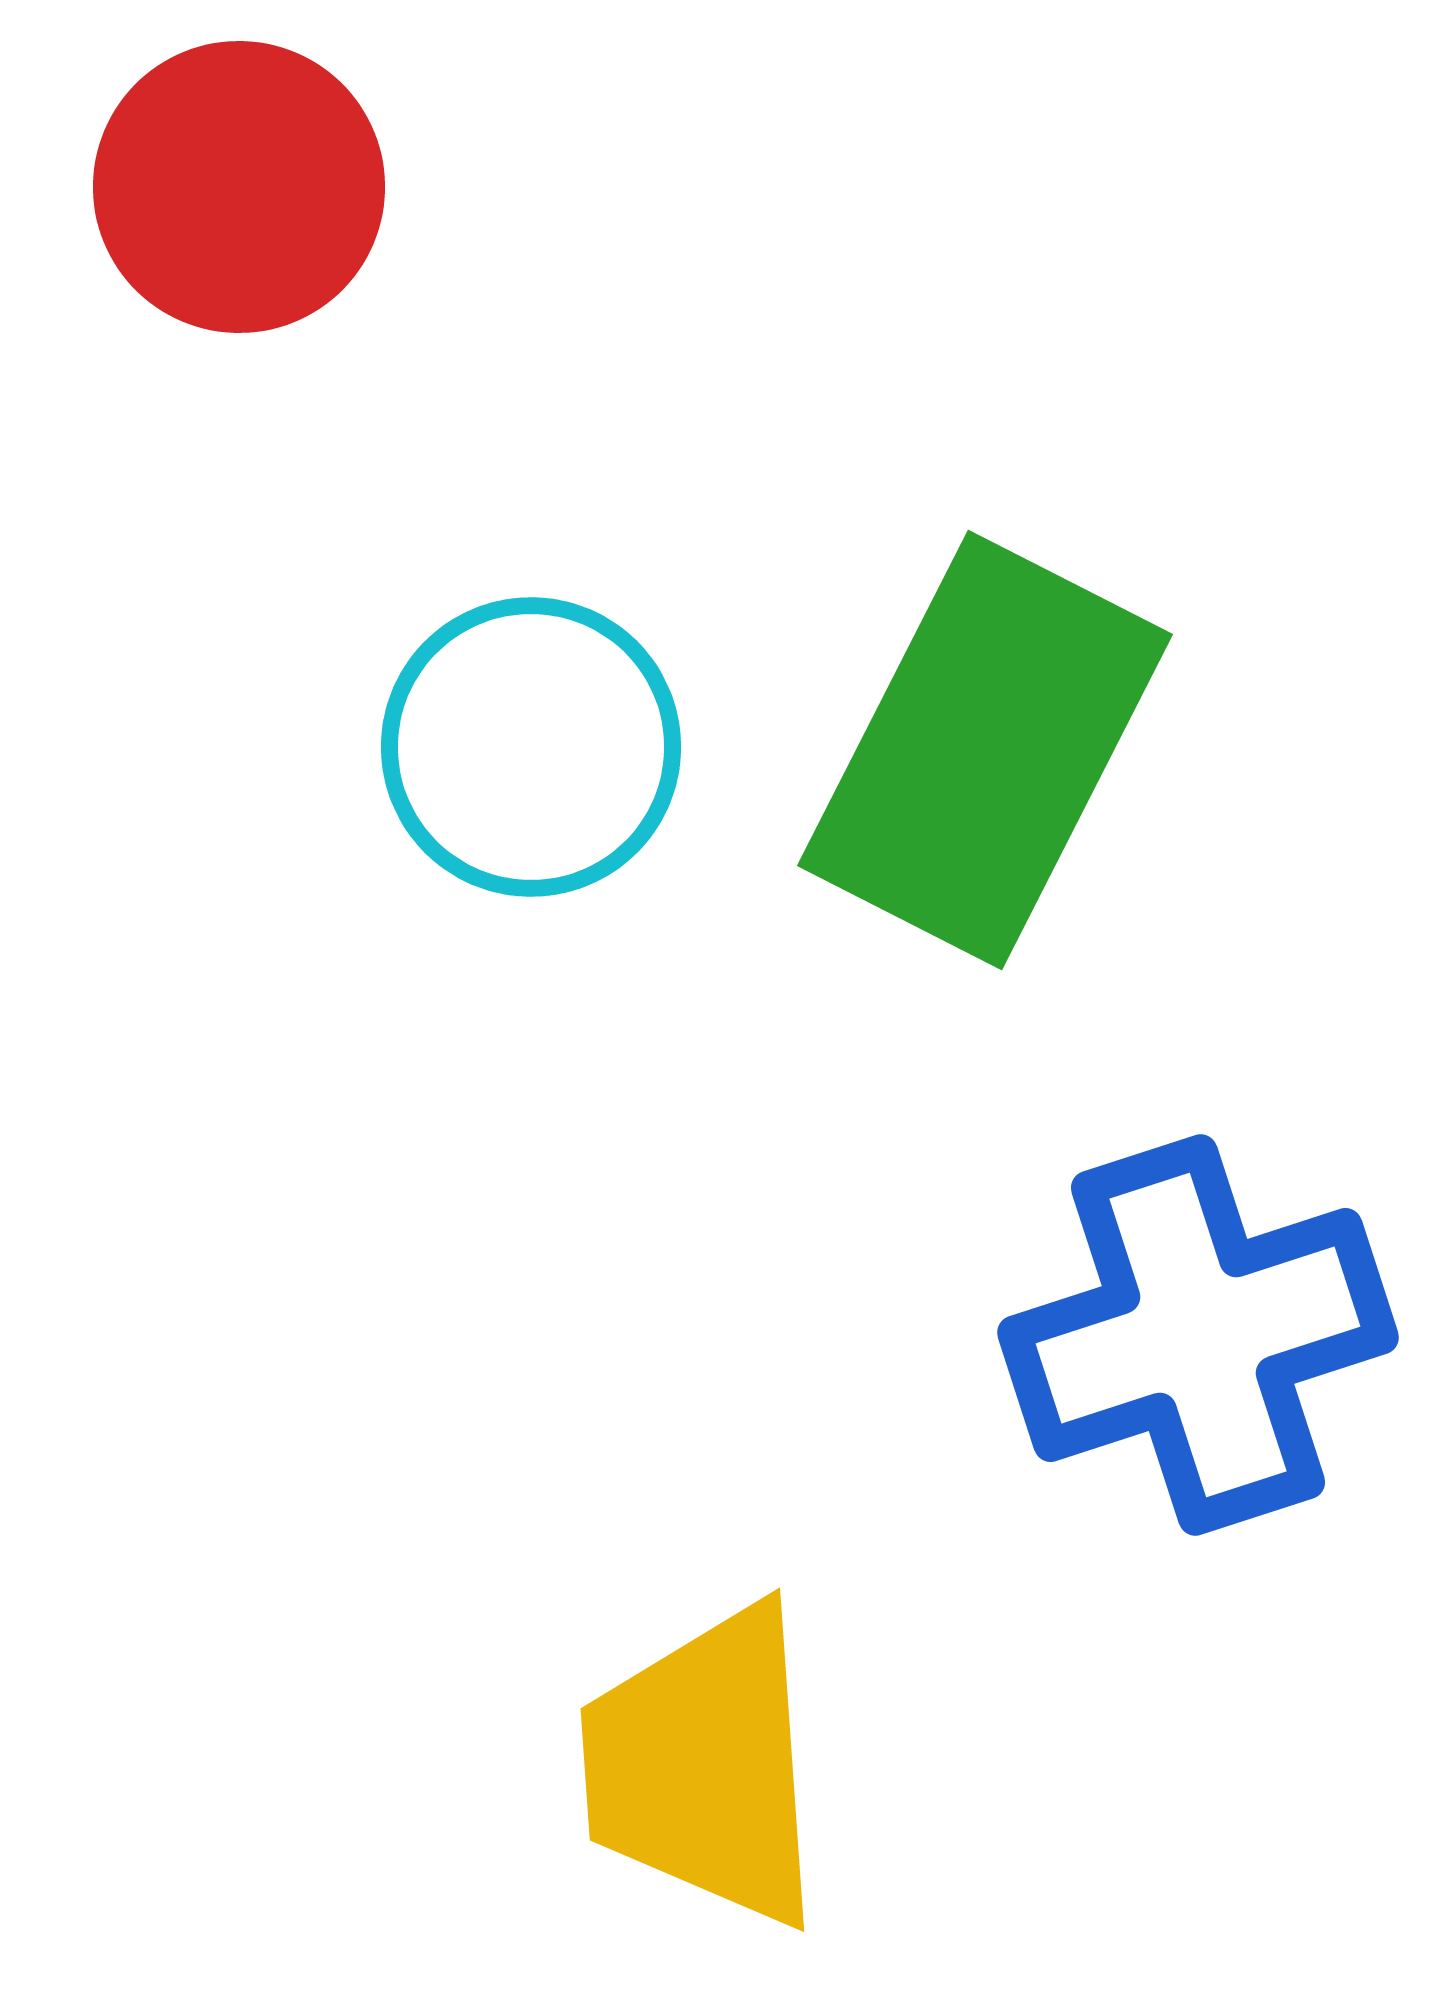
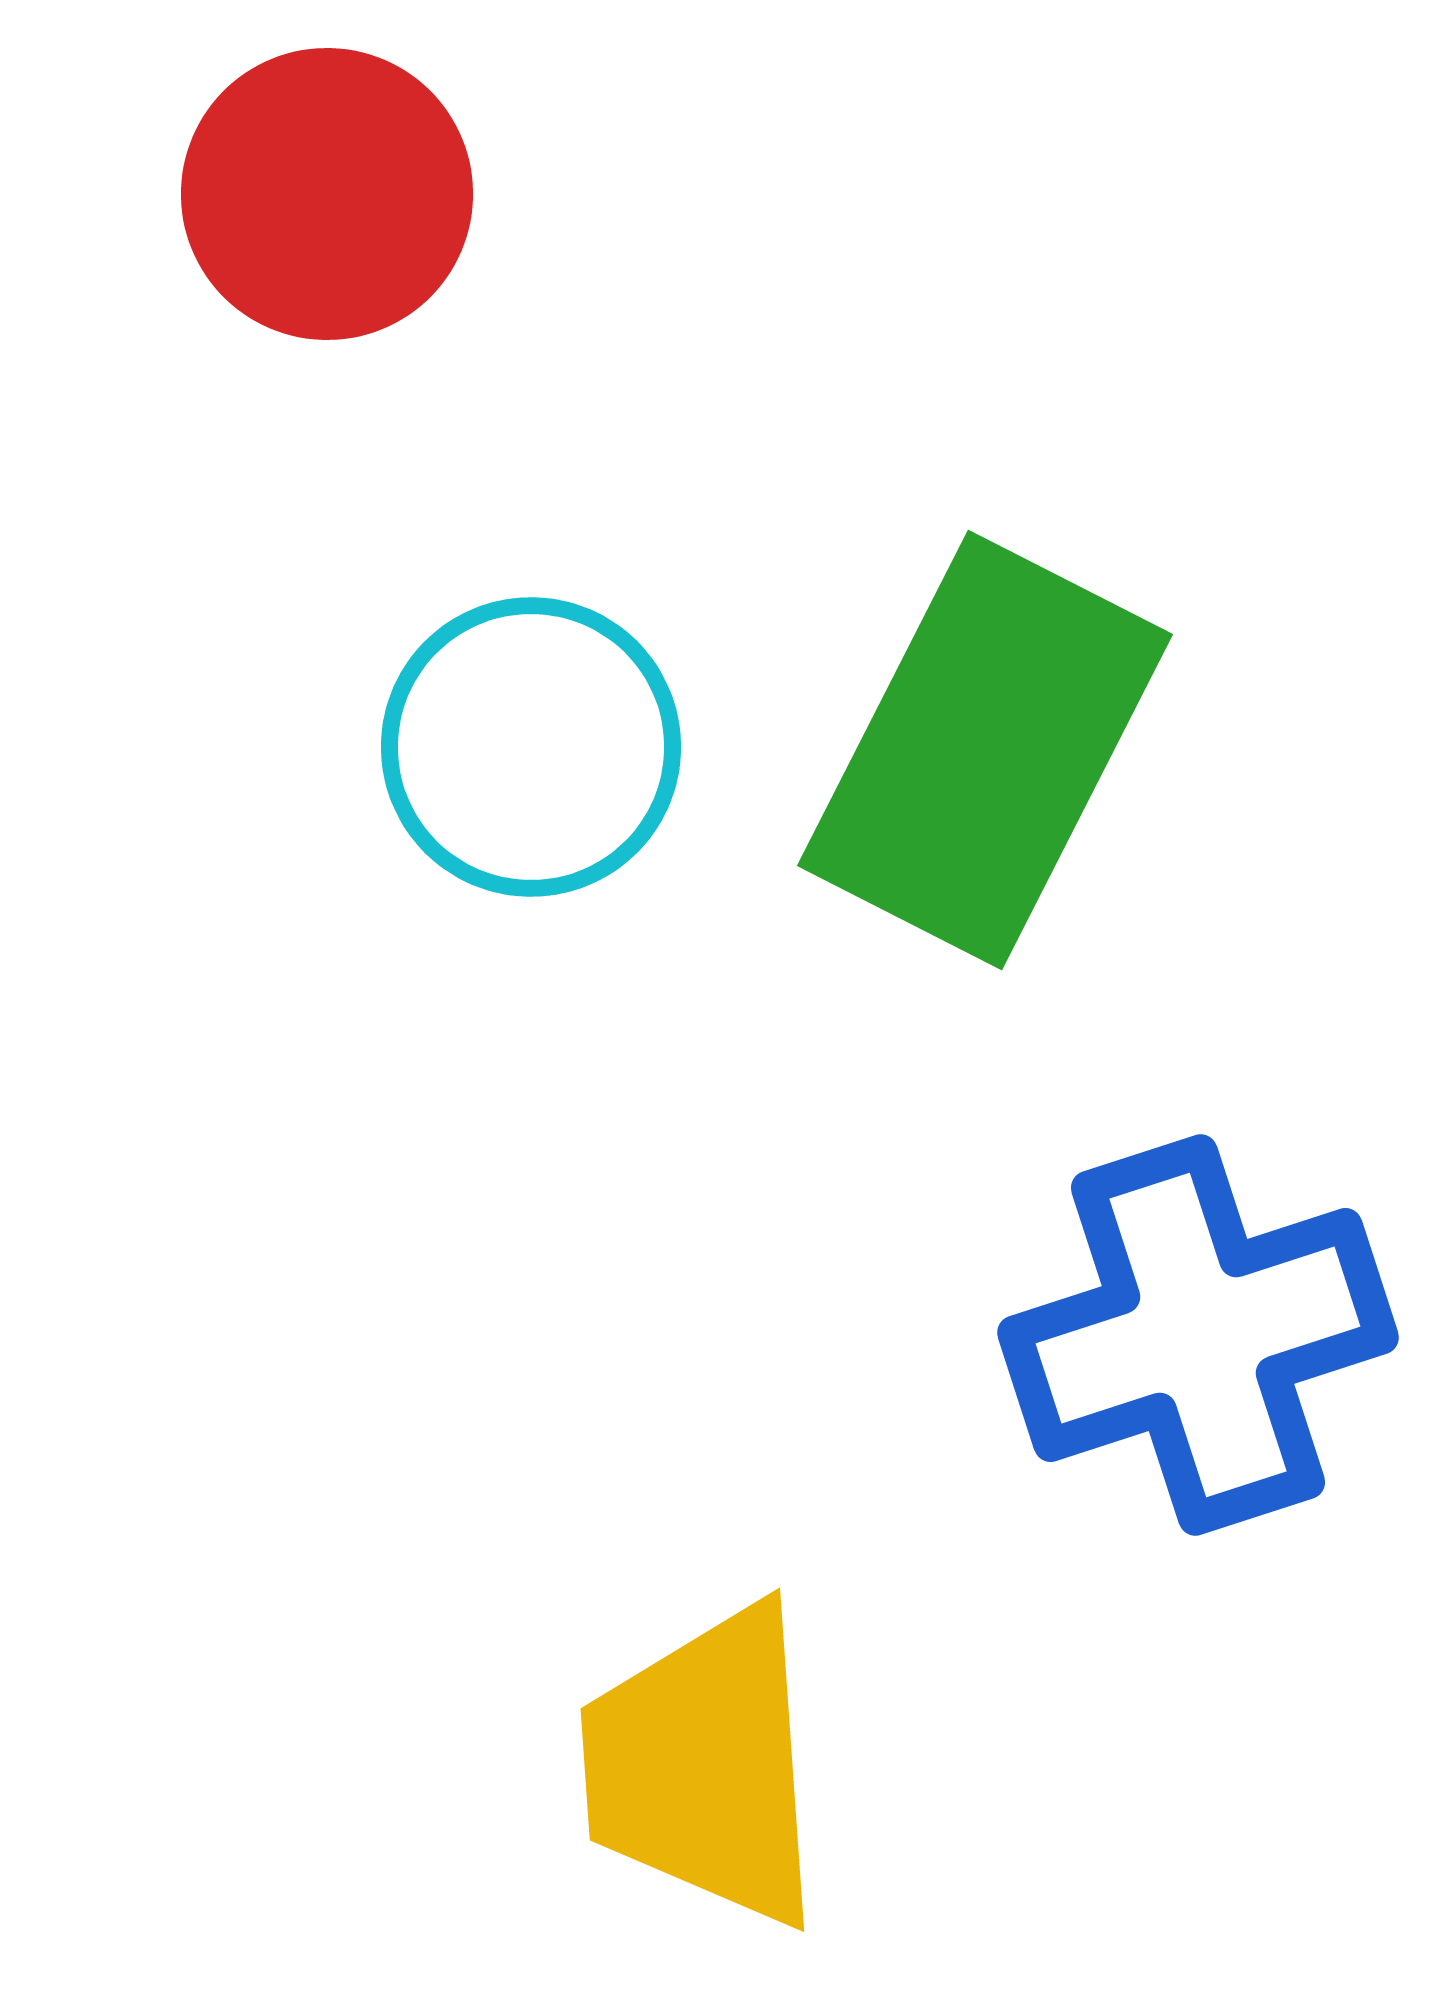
red circle: moved 88 px right, 7 px down
